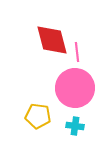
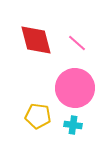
red diamond: moved 16 px left
pink line: moved 9 px up; rotated 42 degrees counterclockwise
cyan cross: moved 2 px left, 1 px up
